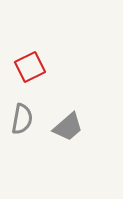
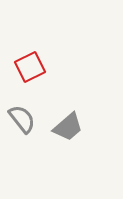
gray semicircle: rotated 48 degrees counterclockwise
